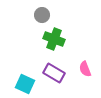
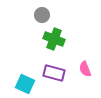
purple rectangle: rotated 15 degrees counterclockwise
